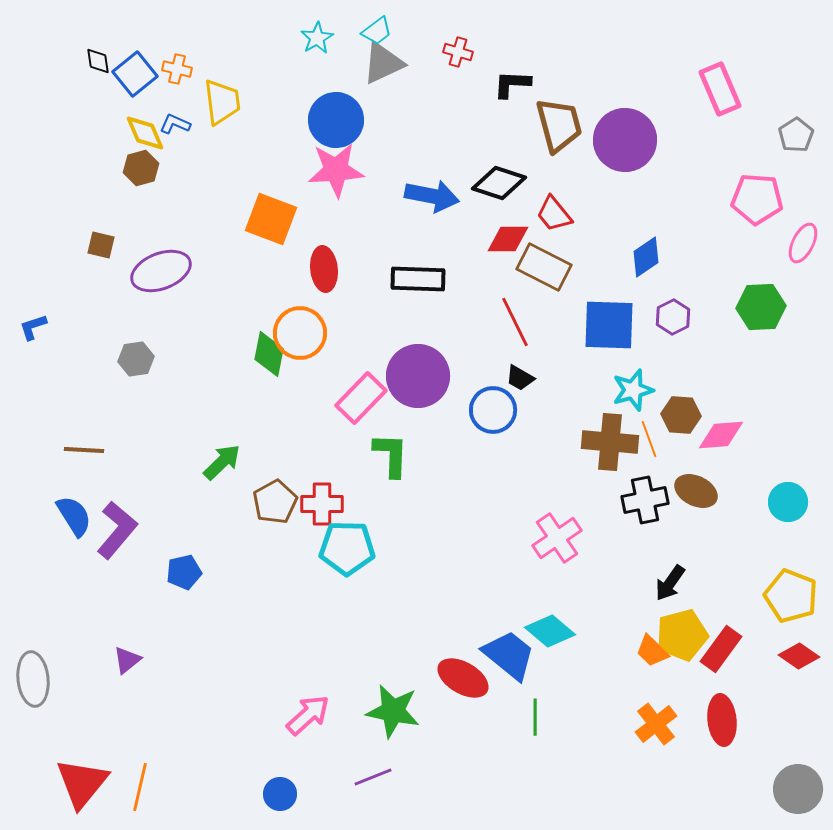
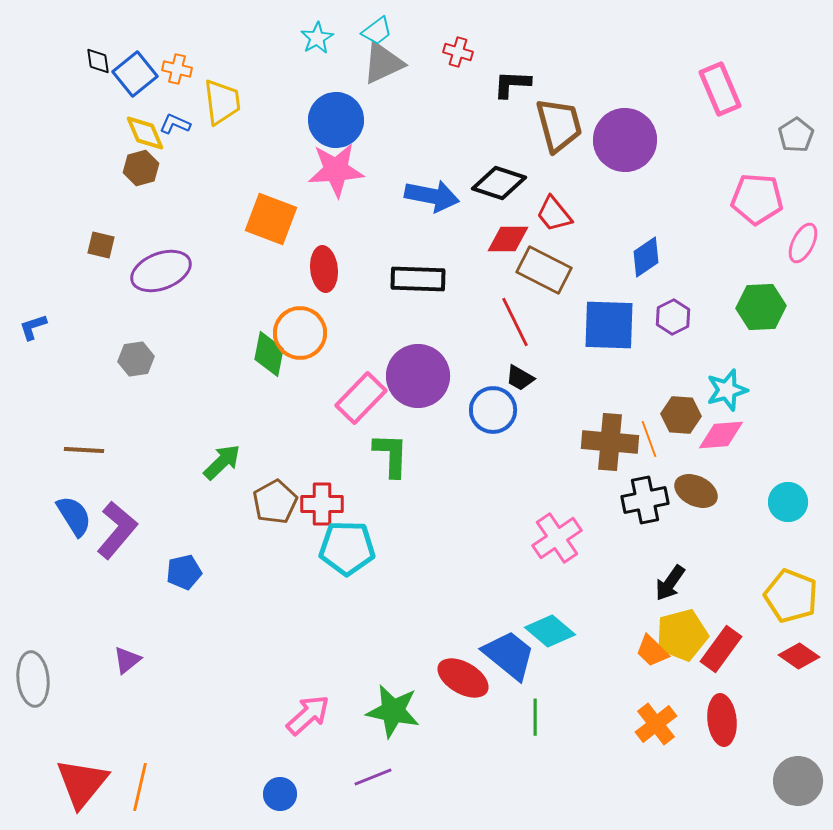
brown rectangle at (544, 267): moved 3 px down
cyan star at (633, 390): moved 94 px right
gray circle at (798, 789): moved 8 px up
